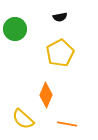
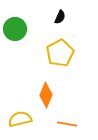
black semicircle: rotated 56 degrees counterclockwise
yellow semicircle: moved 3 px left; rotated 125 degrees clockwise
